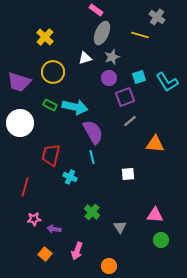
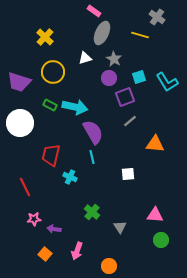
pink rectangle: moved 2 px left, 1 px down
gray star: moved 2 px right, 2 px down; rotated 21 degrees counterclockwise
red line: rotated 42 degrees counterclockwise
